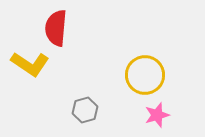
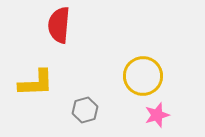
red semicircle: moved 3 px right, 3 px up
yellow L-shape: moved 6 px right, 19 px down; rotated 36 degrees counterclockwise
yellow circle: moved 2 px left, 1 px down
